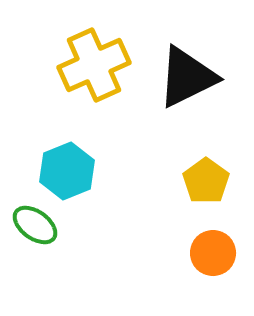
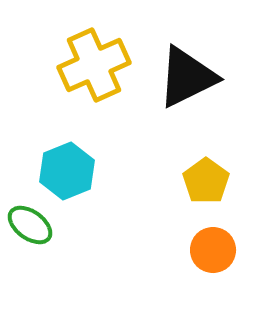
green ellipse: moved 5 px left
orange circle: moved 3 px up
